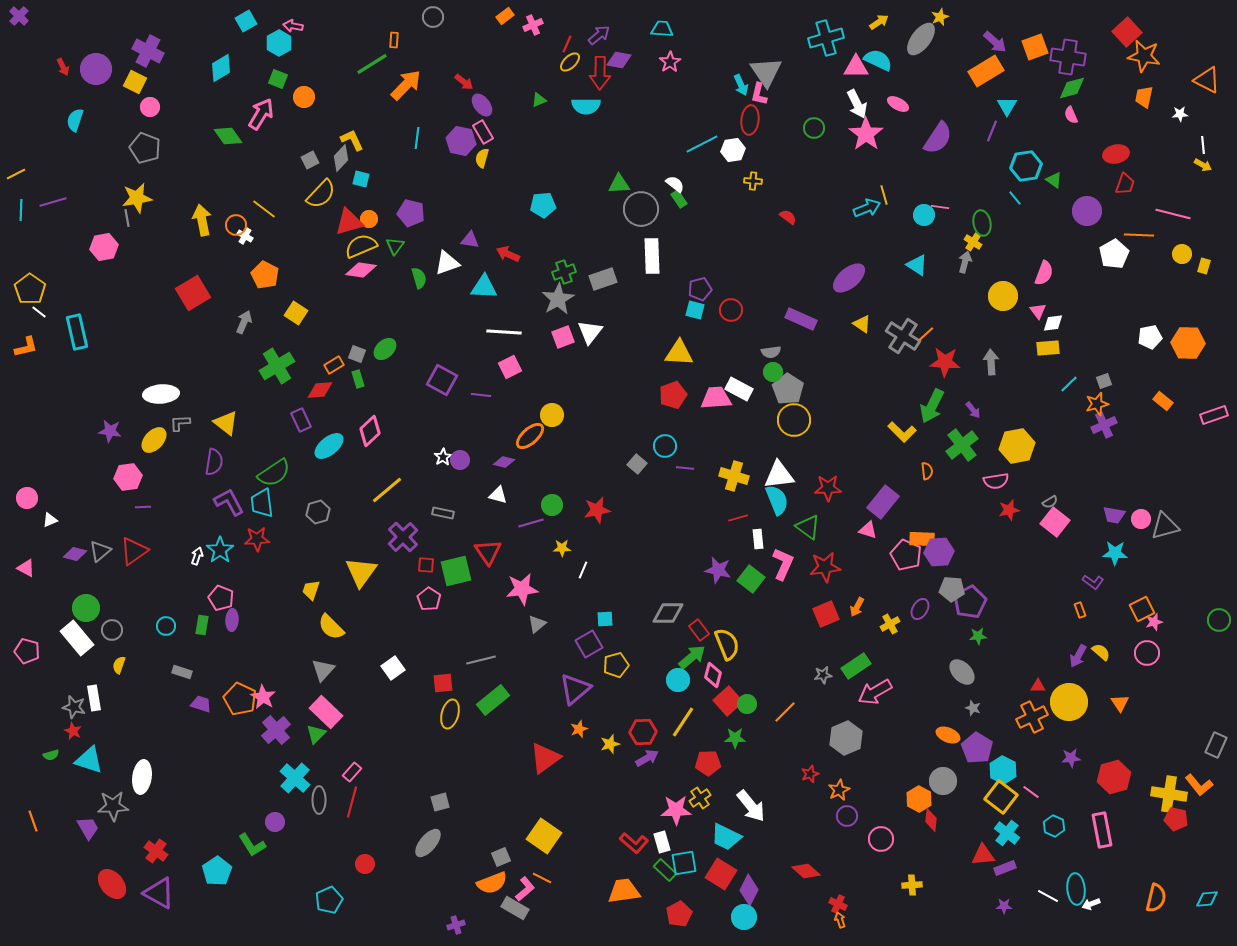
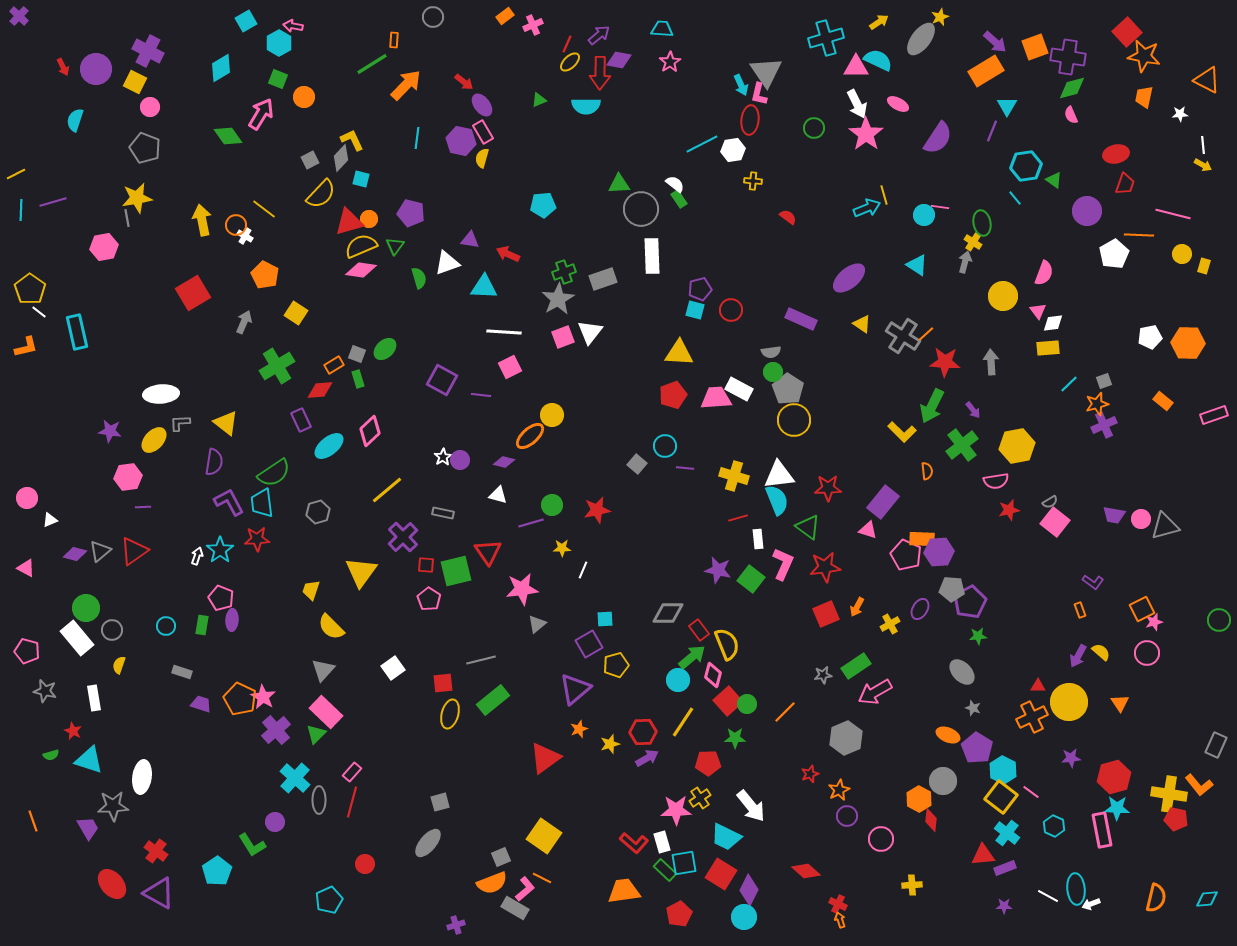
cyan star at (1115, 553): moved 2 px right, 255 px down
gray star at (74, 707): moved 29 px left, 16 px up
